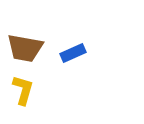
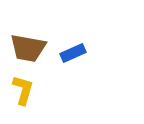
brown trapezoid: moved 3 px right
